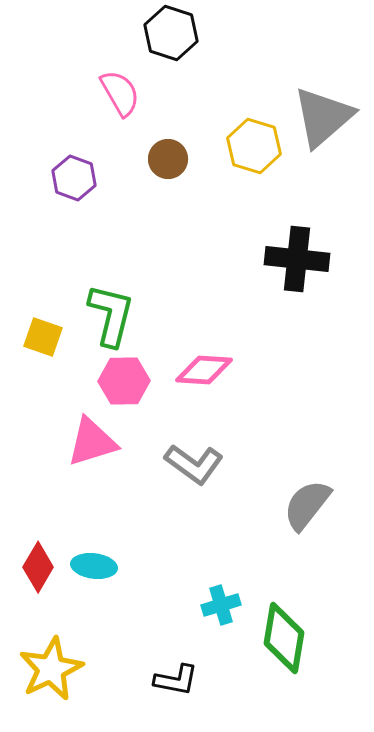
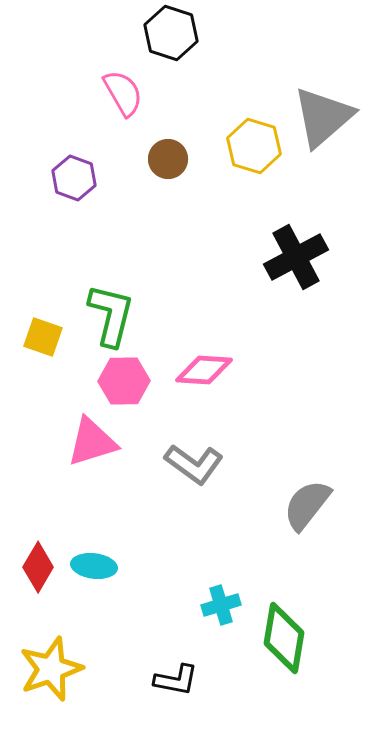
pink semicircle: moved 3 px right
black cross: moved 1 px left, 2 px up; rotated 34 degrees counterclockwise
yellow star: rotated 6 degrees clockwise
